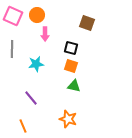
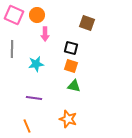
pink square: moved 1 px right, 1 px up
purple line: moved 3 px right; rotated 42 degrees counterclockwise
orange line: moved 4 px right
